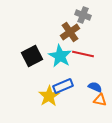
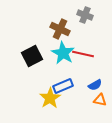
gray cross: moved 2 px right
brown cross: moved 10 px left, 3 px up; rotated 30 degrees counterclockwise
cyan star: moved 3 px right, 3 px up
blue semicircle: moved 2 px up; rotated 128 degrees clockwise
yellow star: moved 1 px right, 2 px down
